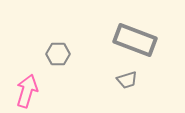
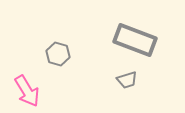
gray hexagon: rotated 15 degrees clockwise
pink arrow: rotated 132 degrees clockwise
